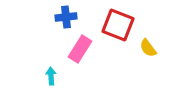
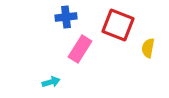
yellow semicircle: rotated 48 degrees clockwise
cyan arrow: moved 6 px down; rotated 78 degrees clockwise
